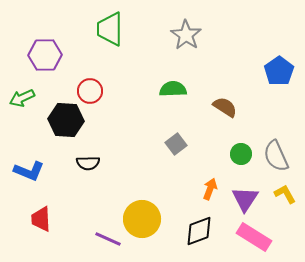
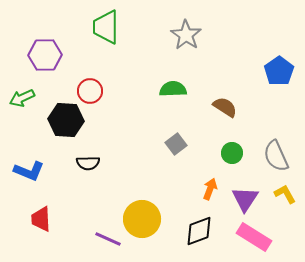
green trapezoid: moved 4 px left, 2 px up
green circle: moved 9 px left, 1 px up
